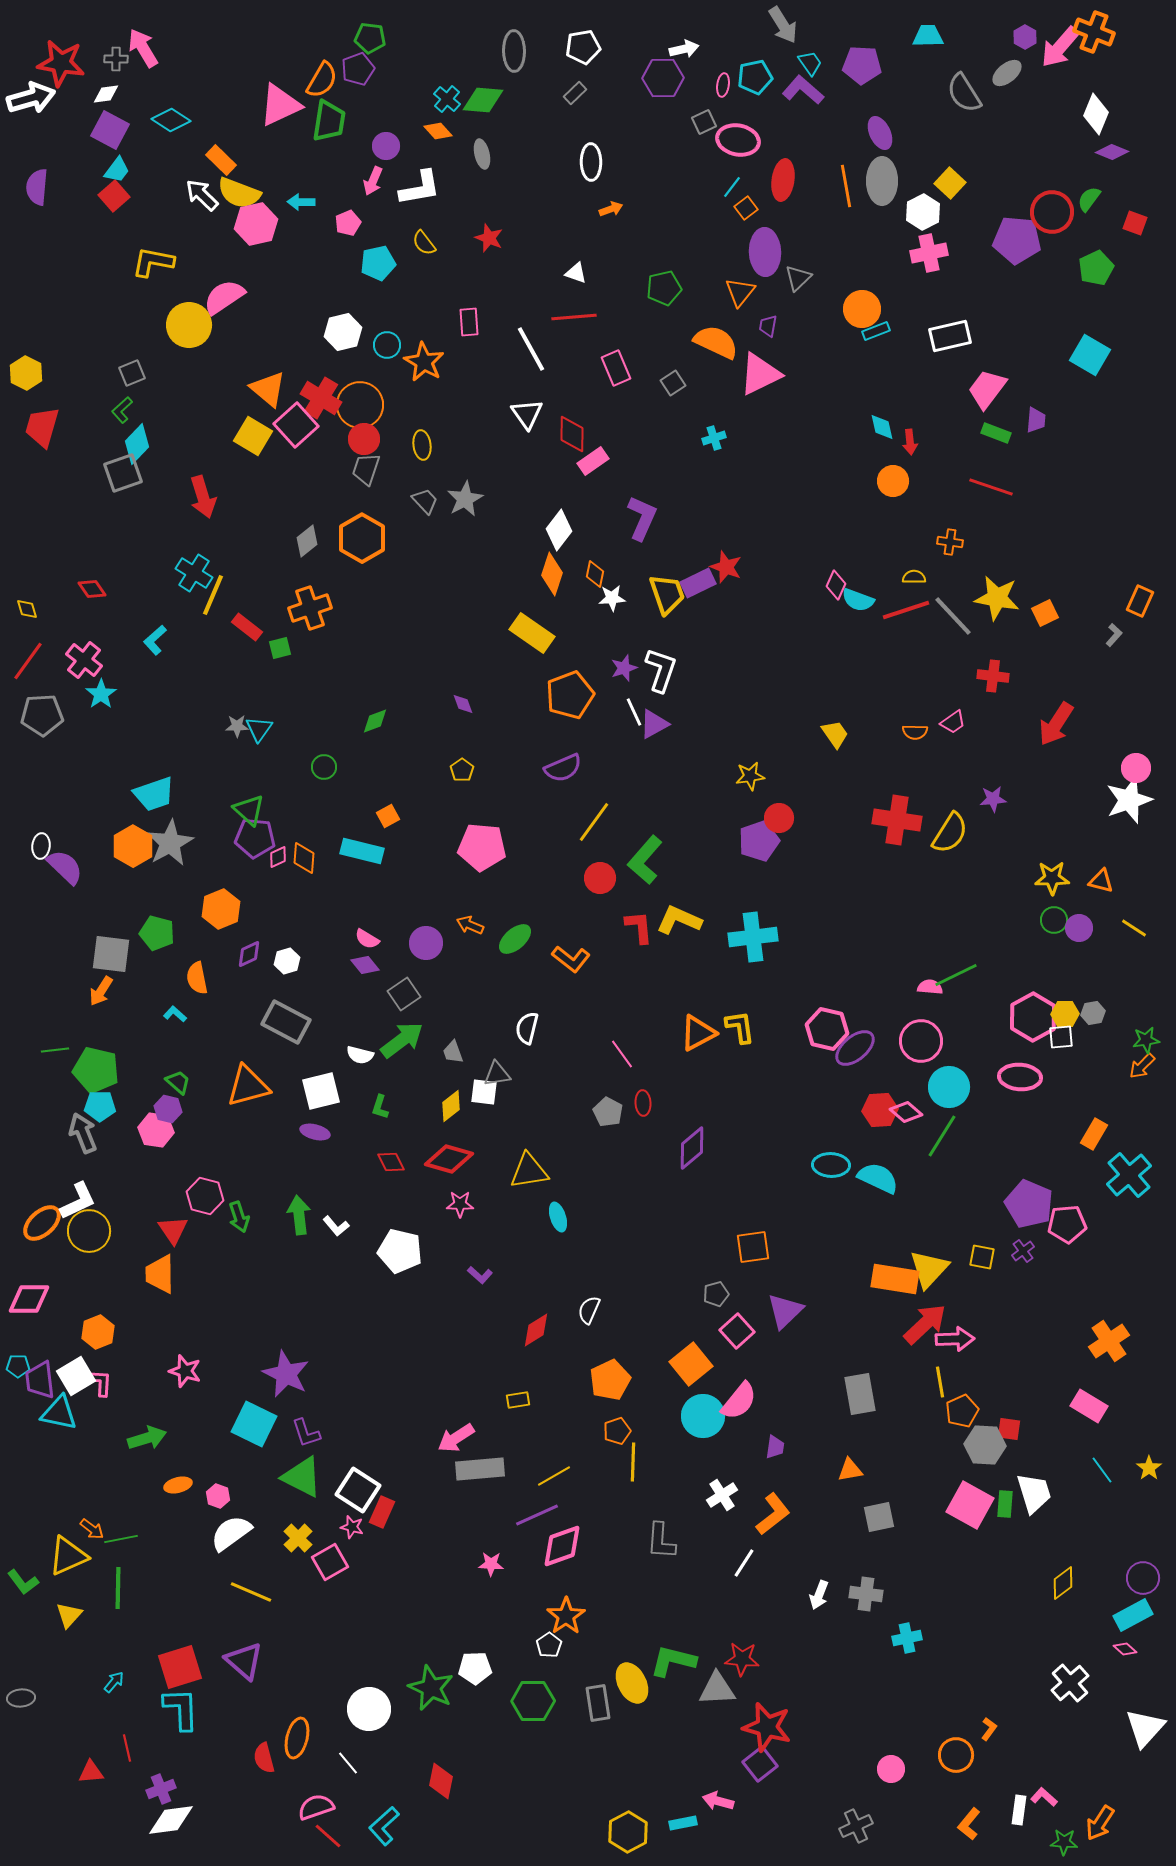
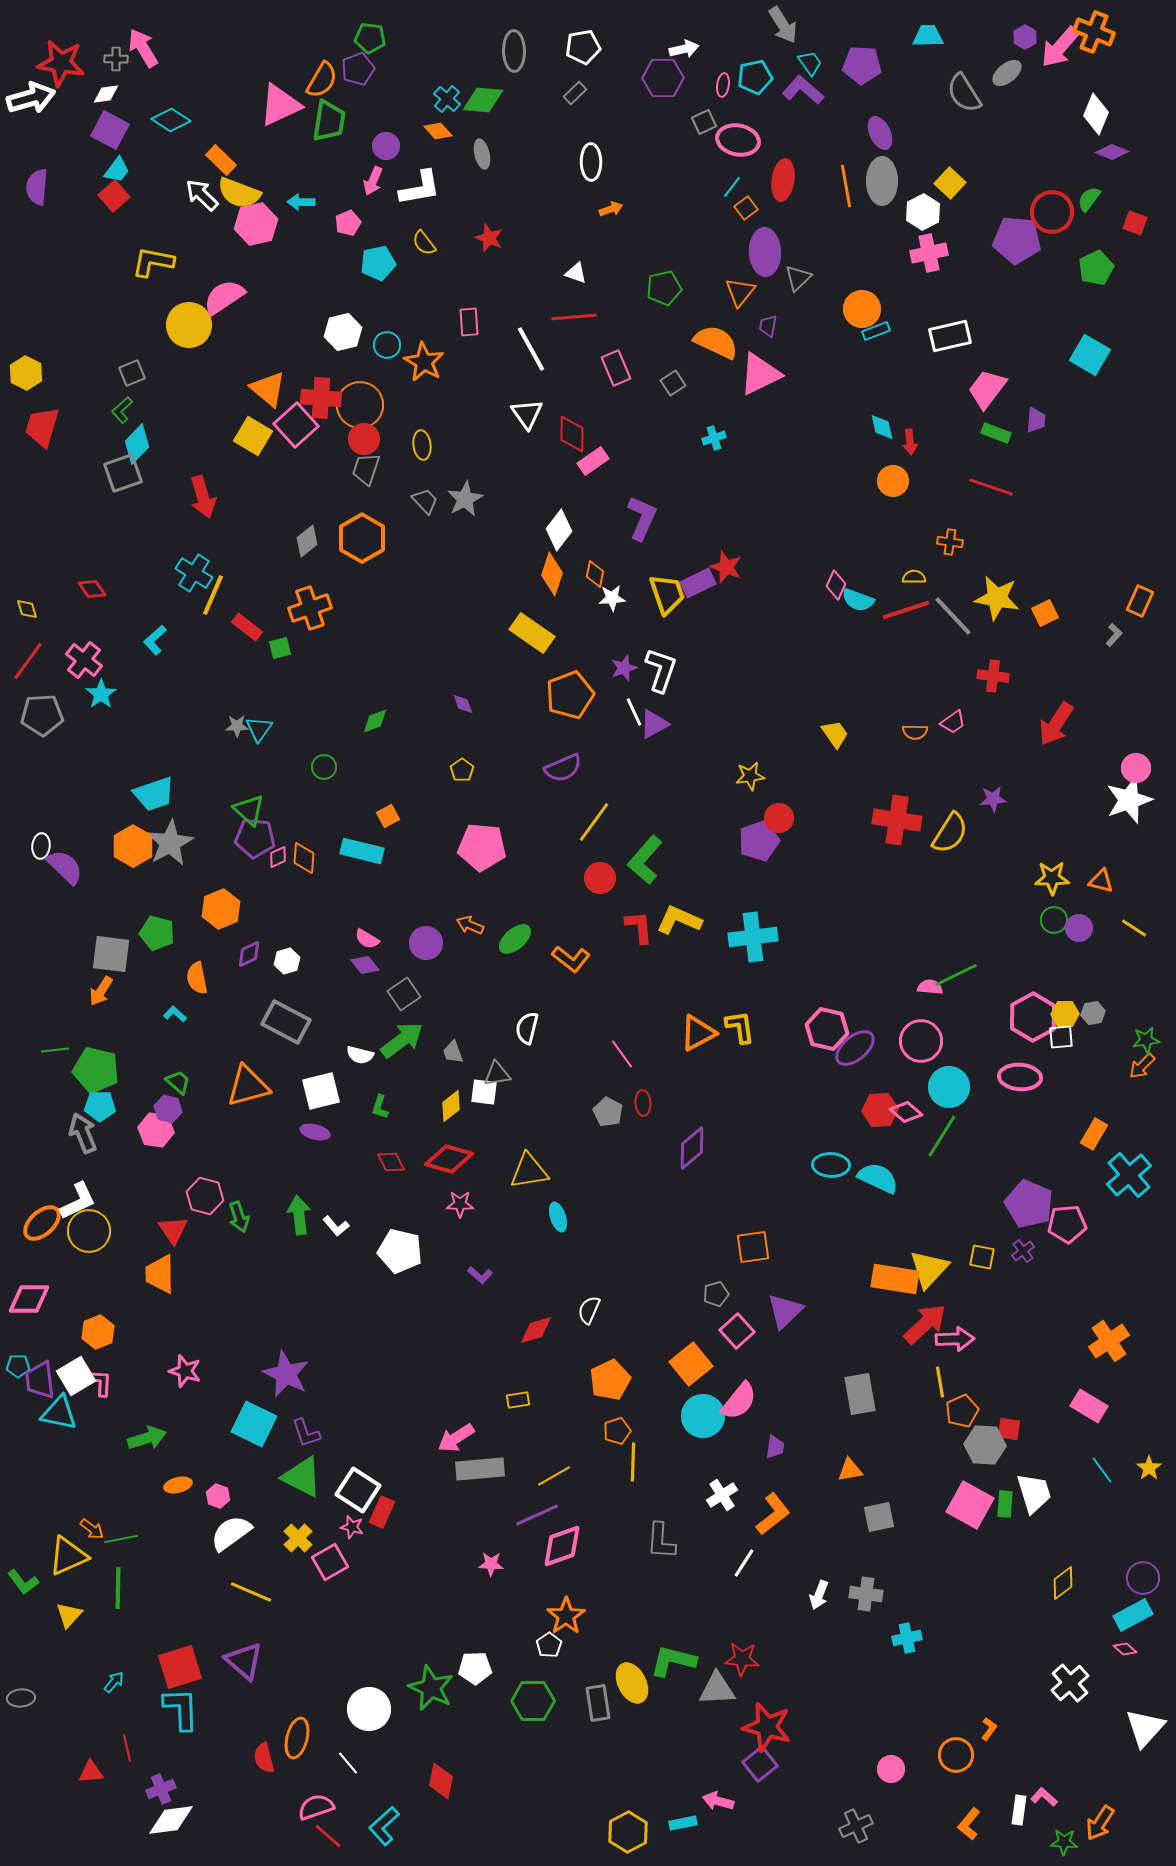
red cross at (321, 398): rotated 27 degrees counterclockwise
red diamond at (536, 1330): rotated 15 degrees clockwise
